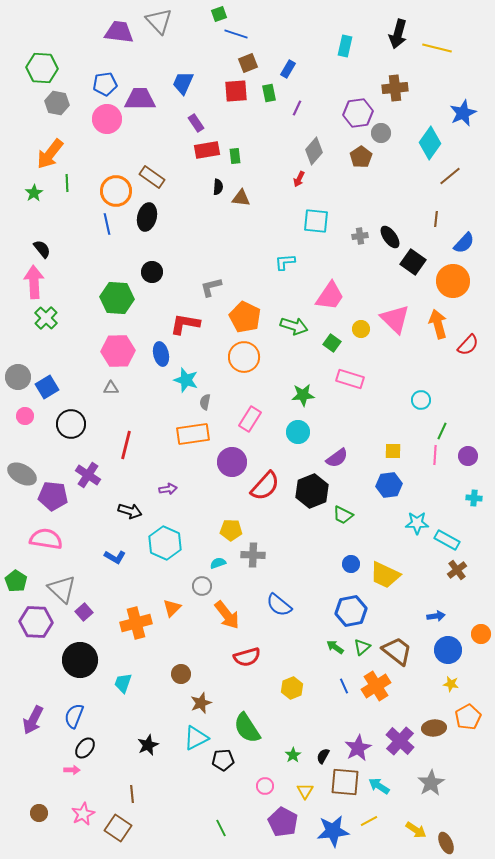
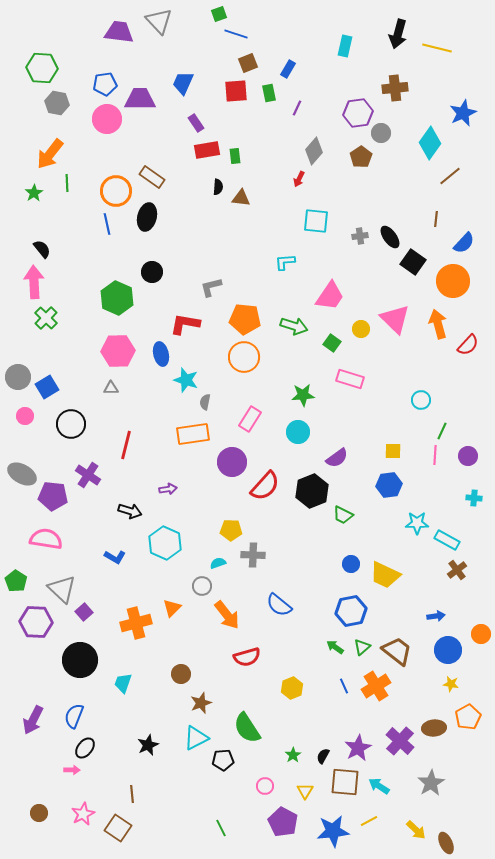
green hexagon at (117, 298): rotated 20 degrees clockwise
orange pentagon at (245, 317): moved 2 px down; rotated 20 degrees counterclockwise
yellow arrow at (416, 830): rotated 10 degrees clockwise
